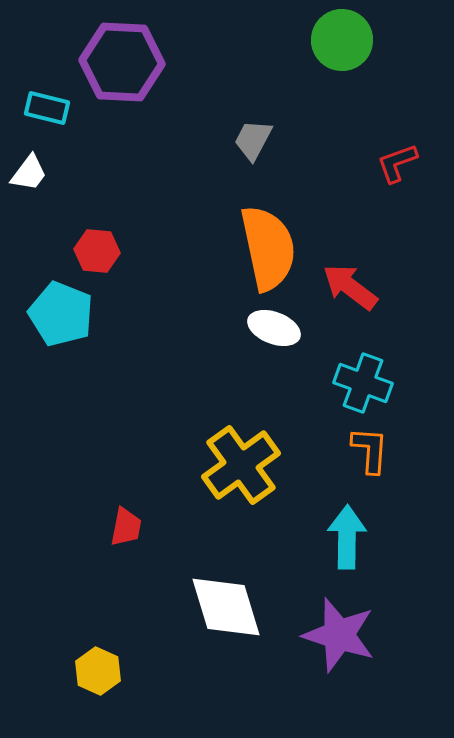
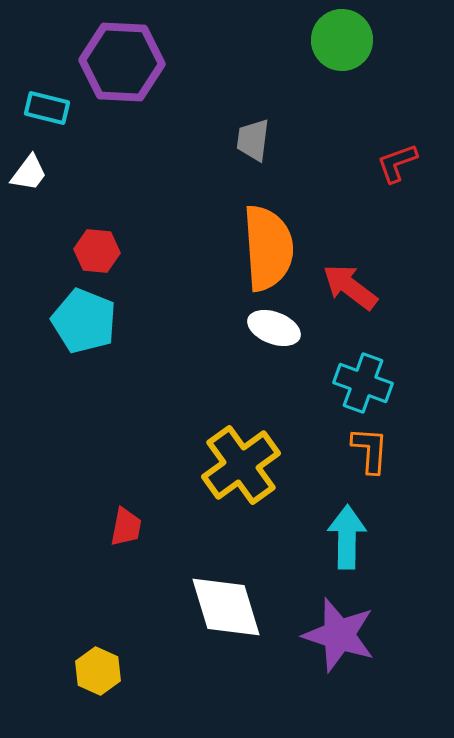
gray trapezoid: rotated 21 degrees counterclockwise
orange semicircle: rotated 8 degrees clockwise
cyan pentagon: moved 23 px right, 7 px down
